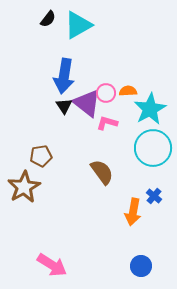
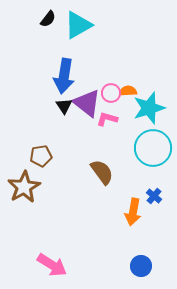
pink circle: moved 5 px right
cyan star: moved 1 px left, 1 px up; rotated 12 degrees clockwise
pink L-shape: moved 4 px up
